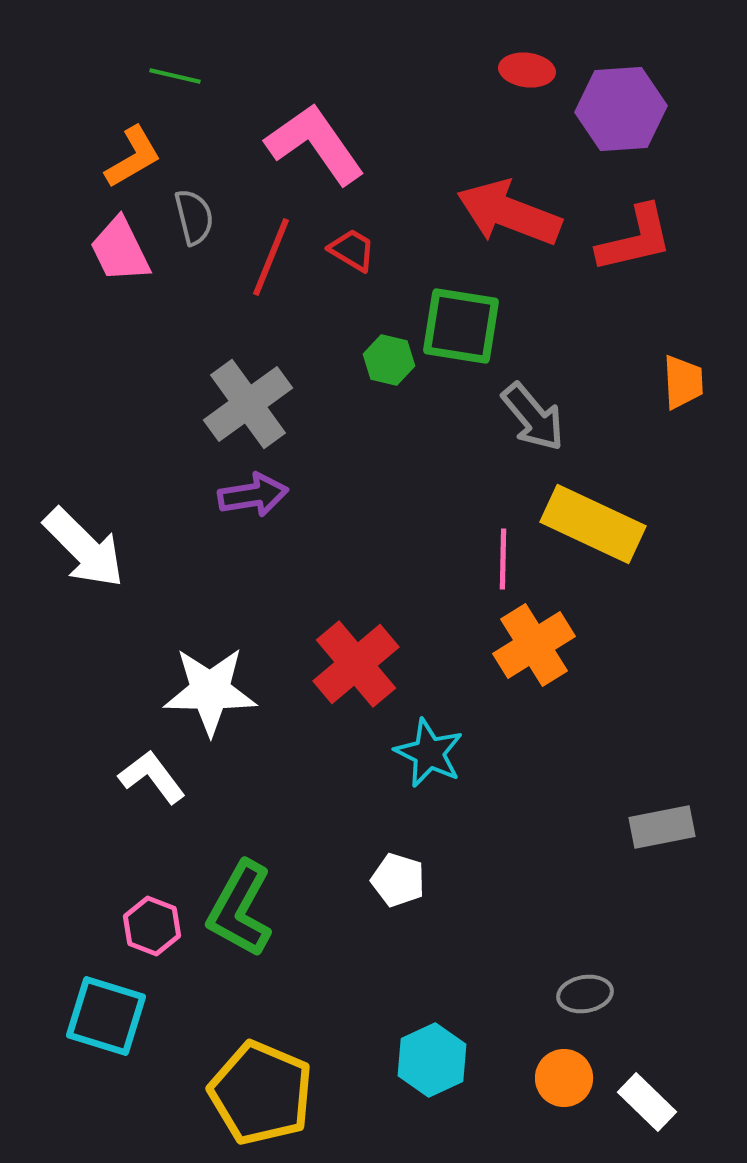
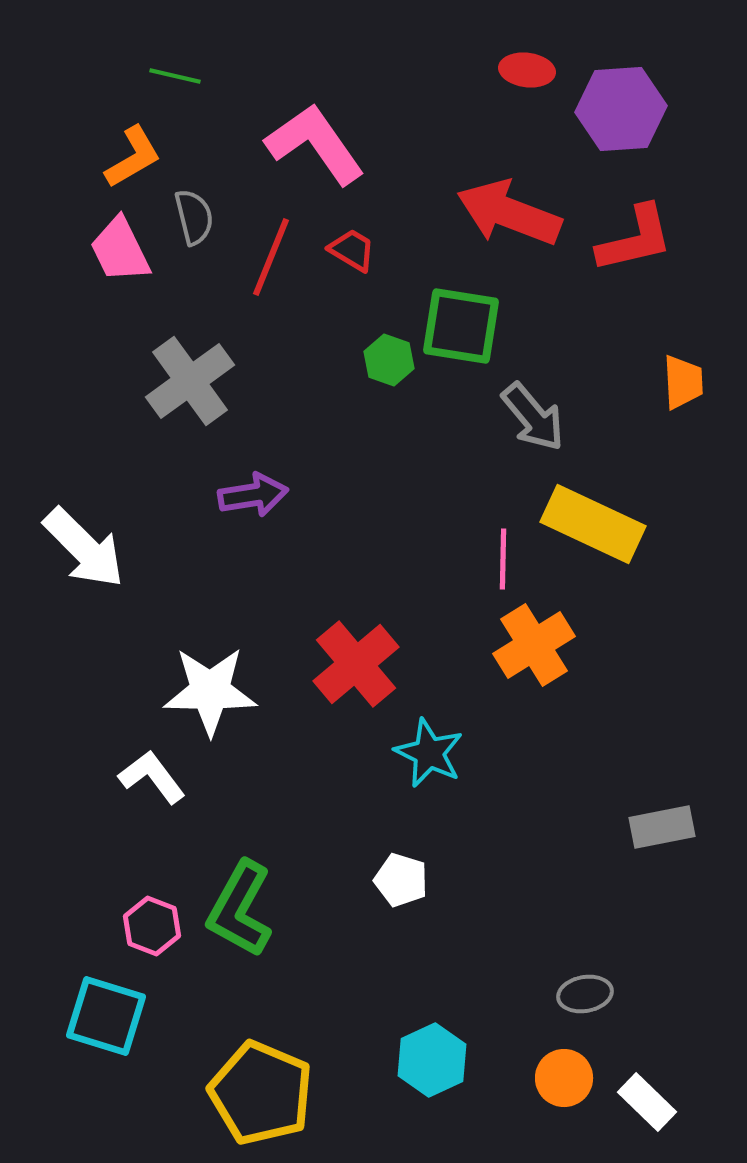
green hexagon: rotated 6 degrees clockwise
gray cross: moved 58 px left, 23 px up
white pentagon: moved 3 px right
